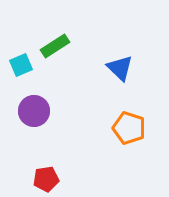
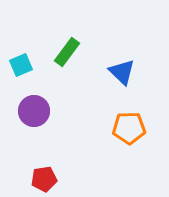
green rectangle: moved 12 px right, 6 px down; rotated 20 degrees counterclockwise
blue triangle: moved 2 px right, 4 px down
orange pentagon: rotated 20 degrees counterclockwise
red pentagon: moved 2 px left
